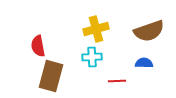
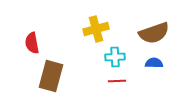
brown semicircle: moved 5 px right, 2 px down
red semicircle: moved 6 px left, 3 px up
cyan cross: moved 23 px right
blue semicircle: moved 10 px right
